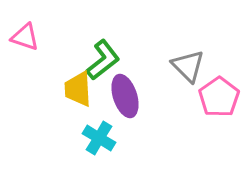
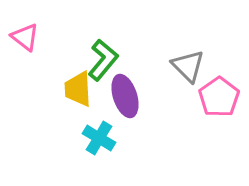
pink triangle: rotated 20 degrees clockwise
green L-shape: rotated 12 degrees counterclockwise
